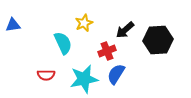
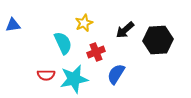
red cross: moved 11 px left, 1 px down
cyan star: moved 10 px left
